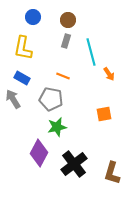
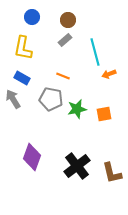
blue circle: moved 1 px left
gray rectangle: moved 1 px left, 1 px up; rotated 32 degrees clockwise
cyan line: moved 4 px right
orange arrow: rotated 104 degrees clockwise
green star: moved 20 px right, 18 px up
purple diamond: moved 7 px left, 4 px down; rotated 8 degrees counterclockwise
black cross: moved 3 px right, 2 px down
brown L-shape: rotated 30 degrees counterclockwise
